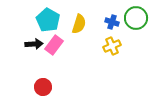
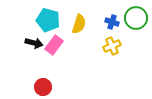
cyan pentagon: rotated 15 degrees counterclockwise
black arrow: moved 1 px up; rotated 18 degrees clockwise
